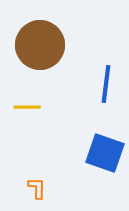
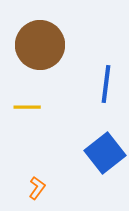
blue square: rotated 33 degrees clockwise
orange L-shape: rotated 35 degrees clockwise
